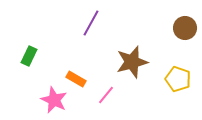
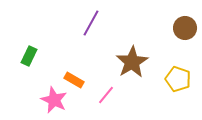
brown star: rotated 16 degrees counterclockwise
orange rectangle: moved 2 px left, 1 px down
